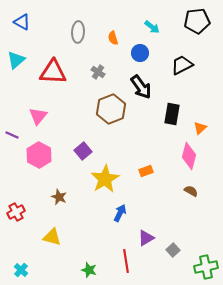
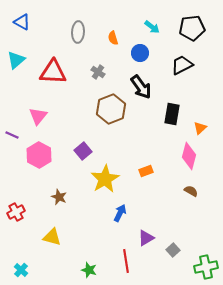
black pentagon: moved 5 px left, 7 px down
